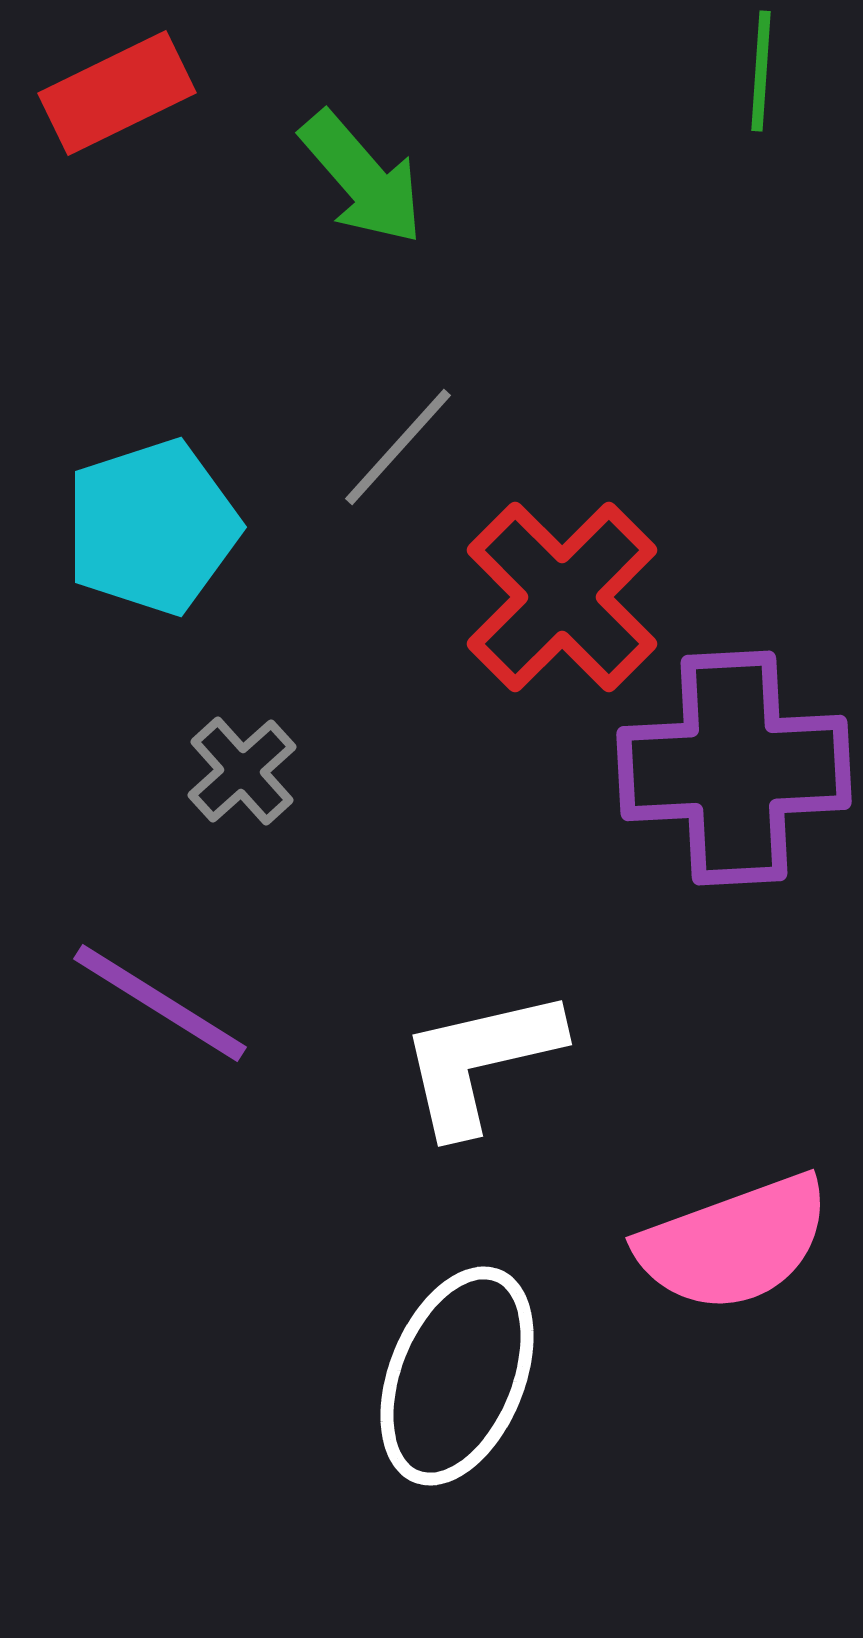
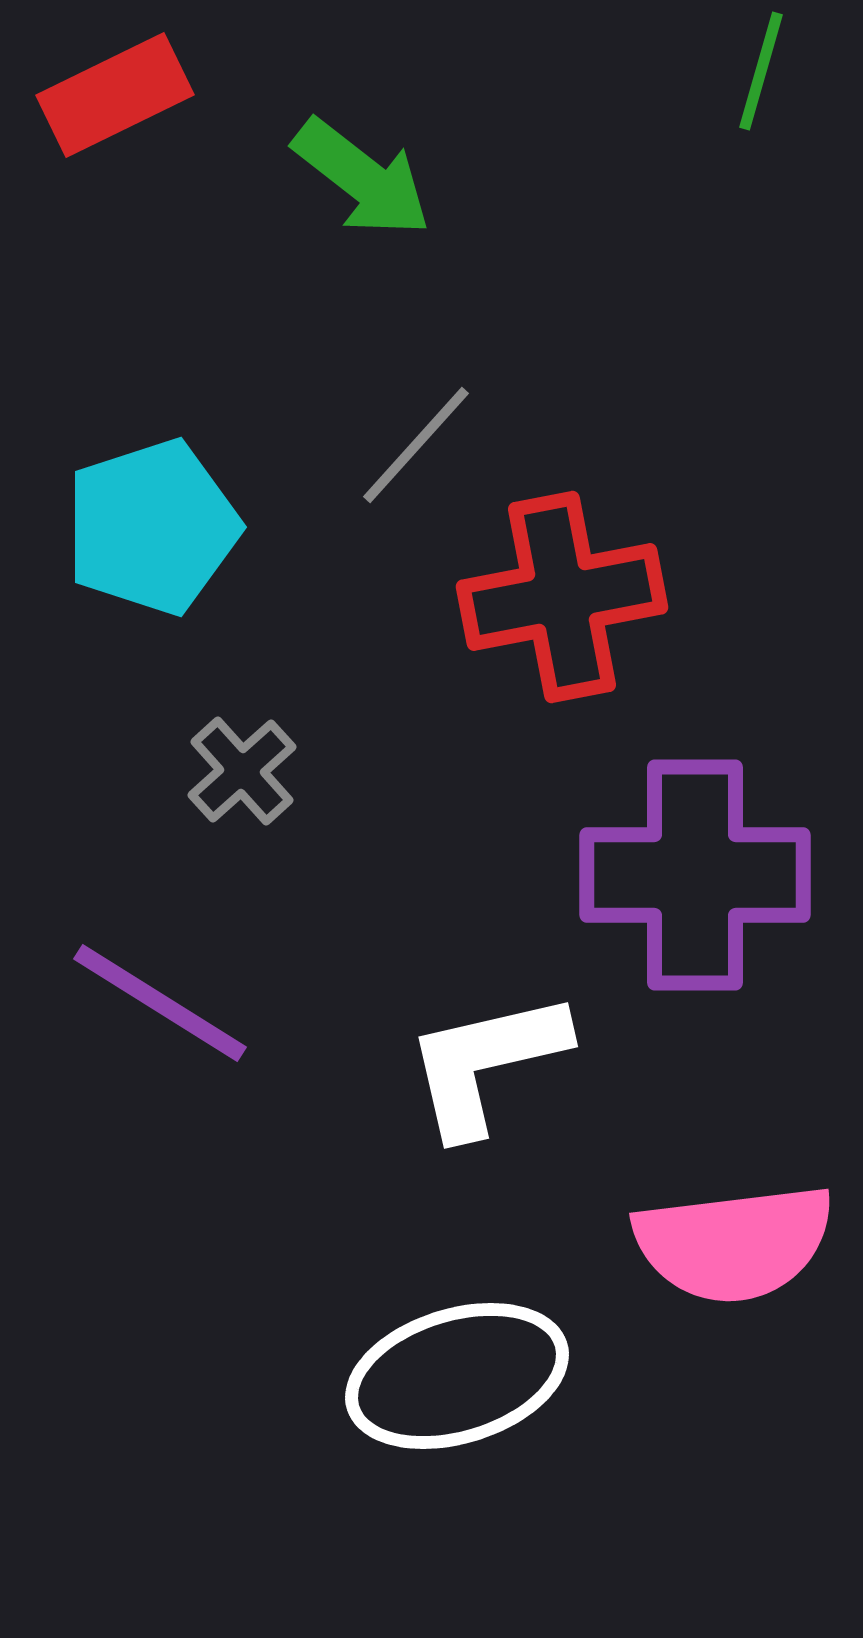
green line: rotated 12 degrees clockwise
red rectangle: moved 2 px left, 2 px down
green arrow: rotated 11 degrees counterclockwise
gray line: moved 18 px right, 2 px up
red cross: rotated 34 degrees clockwise
purple cross: moved 39 px left, 107 px down; rotated 3 degrees clockwise
white L-shape: moved 6 px right, 2 px down
pink semicircle: rotated 13 degrees clockwise
white ellipse: rotated 51 degrees clockwise
